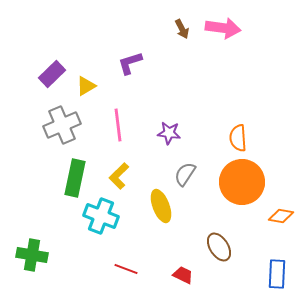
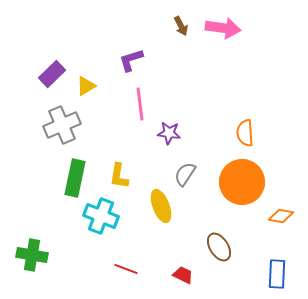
brown arrow: moved 1 px left, 3 px up
purple L-shape: moved 1 px right, 3 px up
pink line: moved 22 px right, 21 px up
orange semicircle: moved 7 px right, 5 px up
yellow L-shape: rotated 36 degrees counterclockwise
